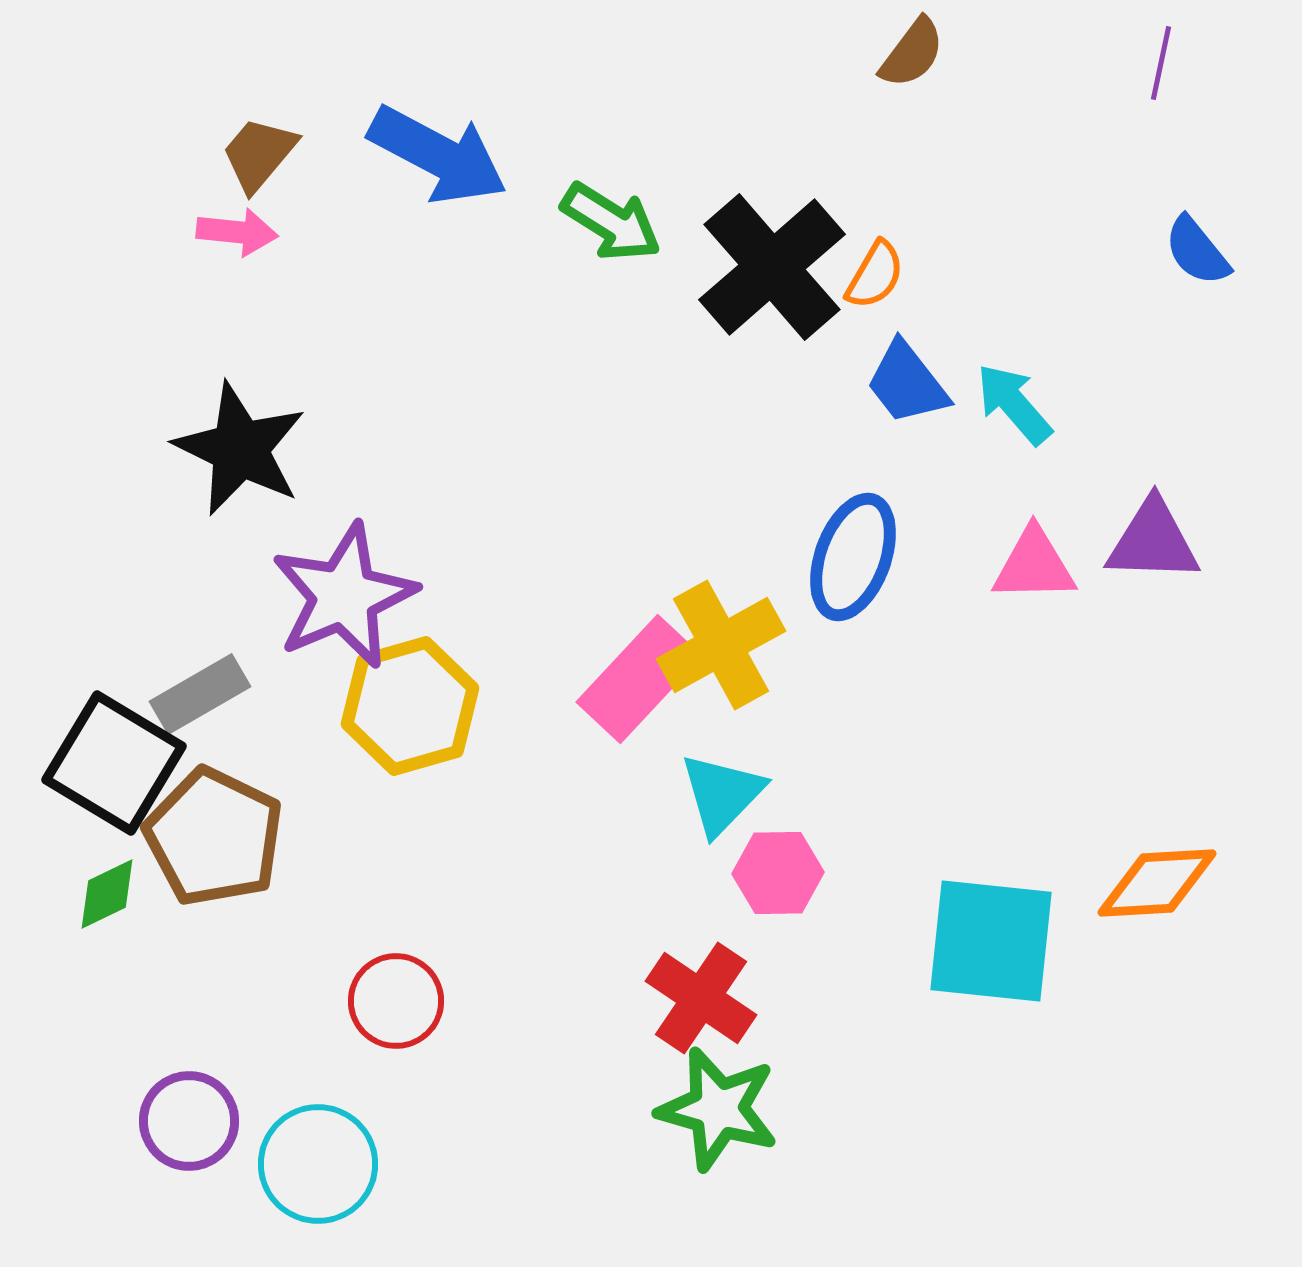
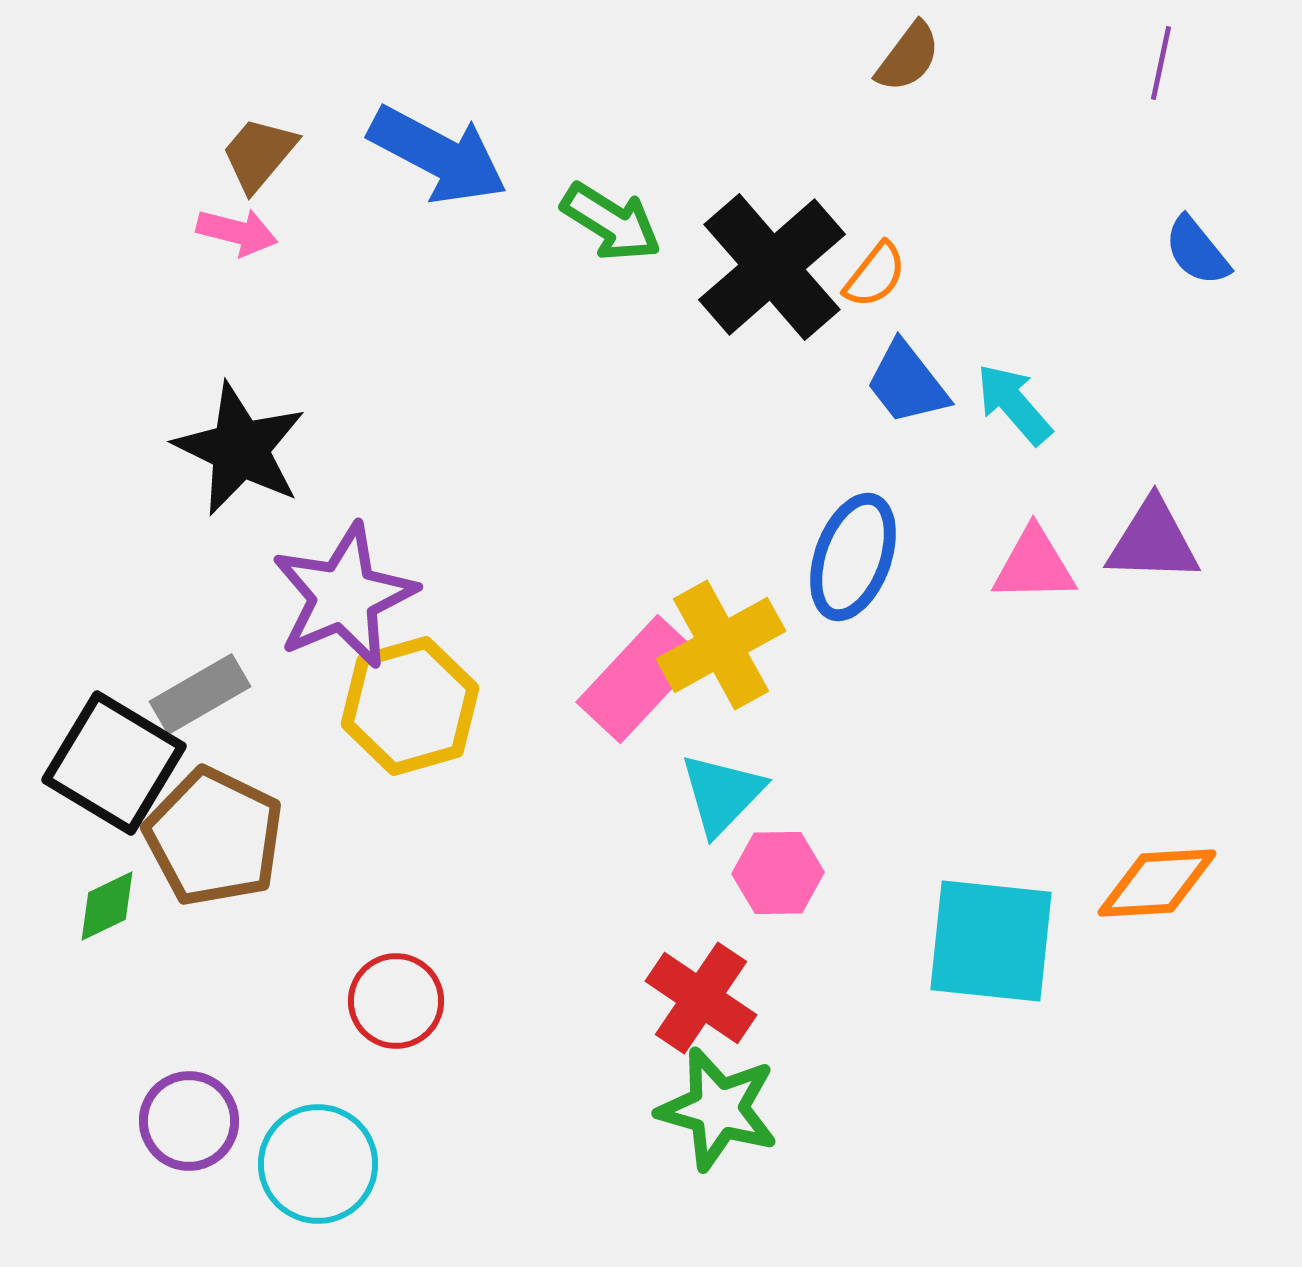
brown semicircle: moved 4 px left, 4 px down
pink arrow: rotated 8 degrees clockwise
orange semicircle: rotated 8 degrees clockwise
green diamond: moved 12 px down
